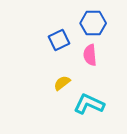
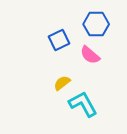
blue hexagon: moved 3 px right, 1 px down
pink semicircle: rotated 45 degrees counterclockwise
cyan L-shape: moved 6 px left; rotated 36 degrees clockwise
